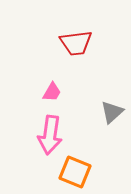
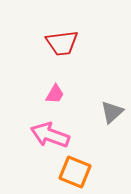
red trapezoid: moved 14 px left
pink trapezoid: moved 3 px right, 2 px down
pink arrow: rotated 102 degrees clockwise
